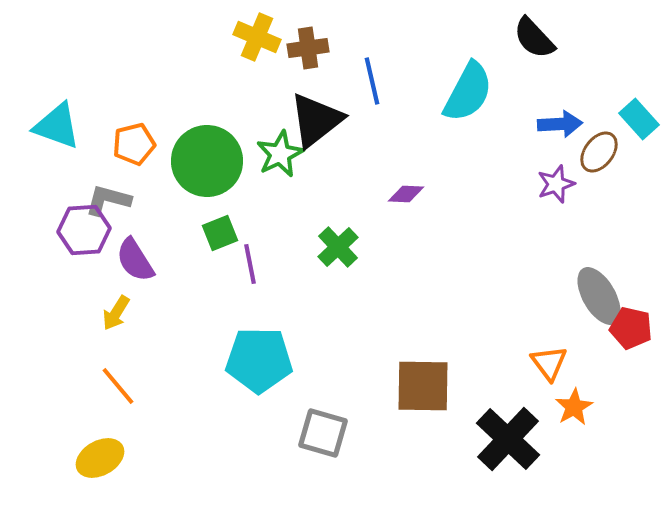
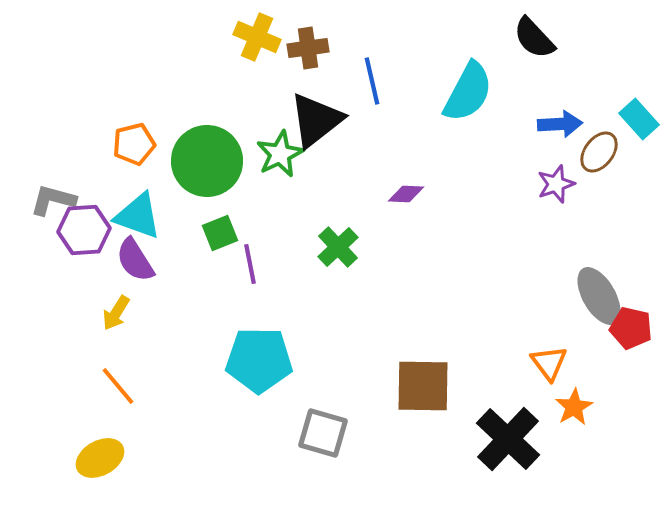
cyan triangle: moved 81 px right, 90 px down
gray L-shape: moved 55 px left
